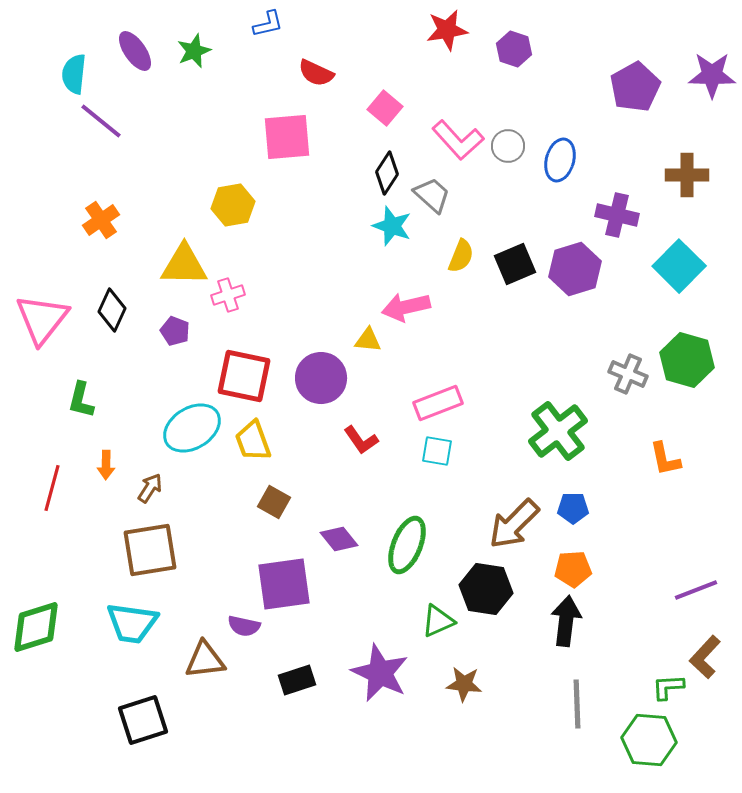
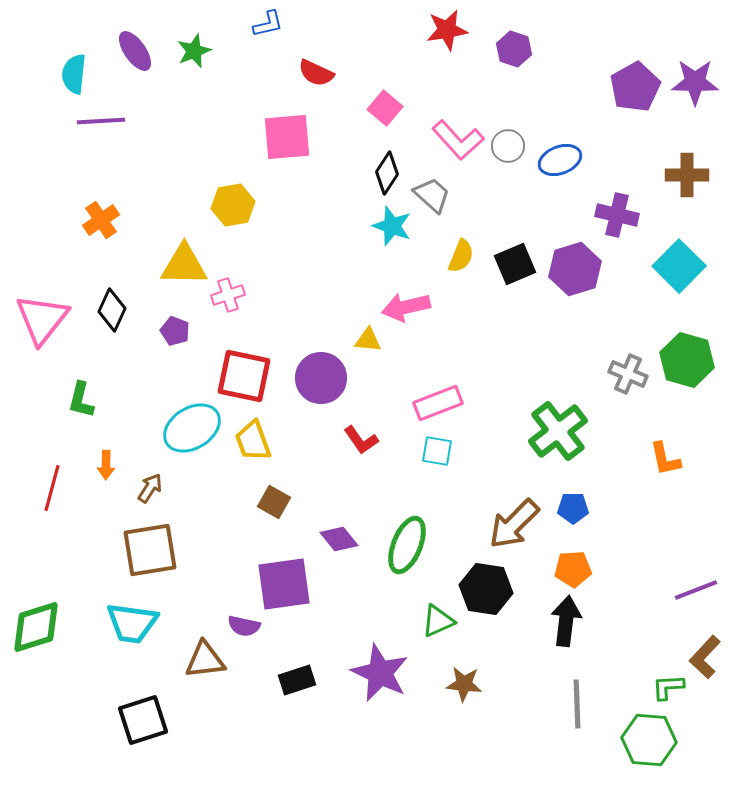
purple star at (712, 75): moved 17 px left, 7 px down
purple line at (101, 121): rotated 42 degrees counterclockwise
blue ellipse at (560, 160): rotated 54 degrees clockwise
